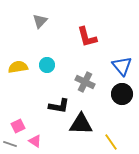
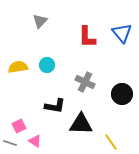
red L-shape: rotated 15 degrees clockwise
blue triangle: moved 33 px up
black L-shape: moved 4 px left
pink square: moved 1 px right
gray line: moved 1 px up
